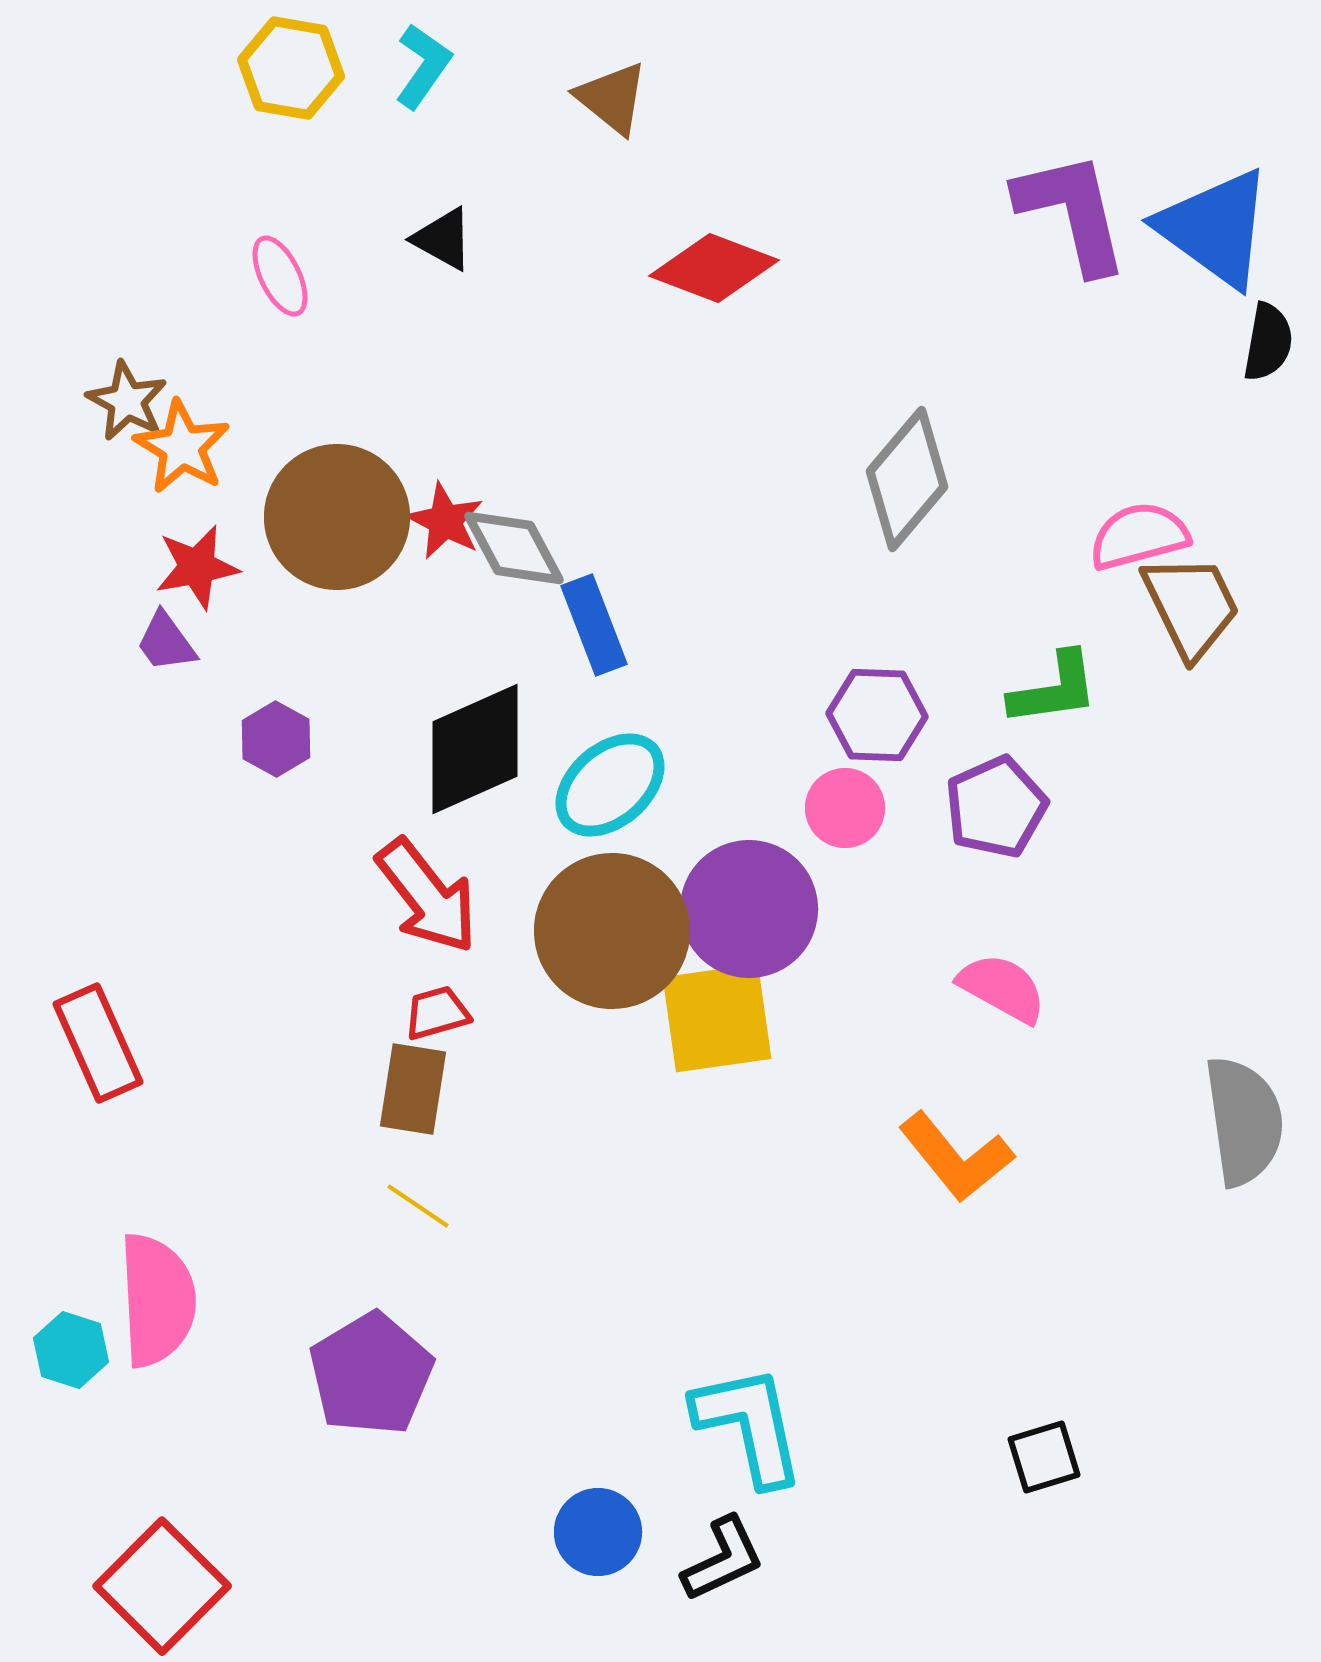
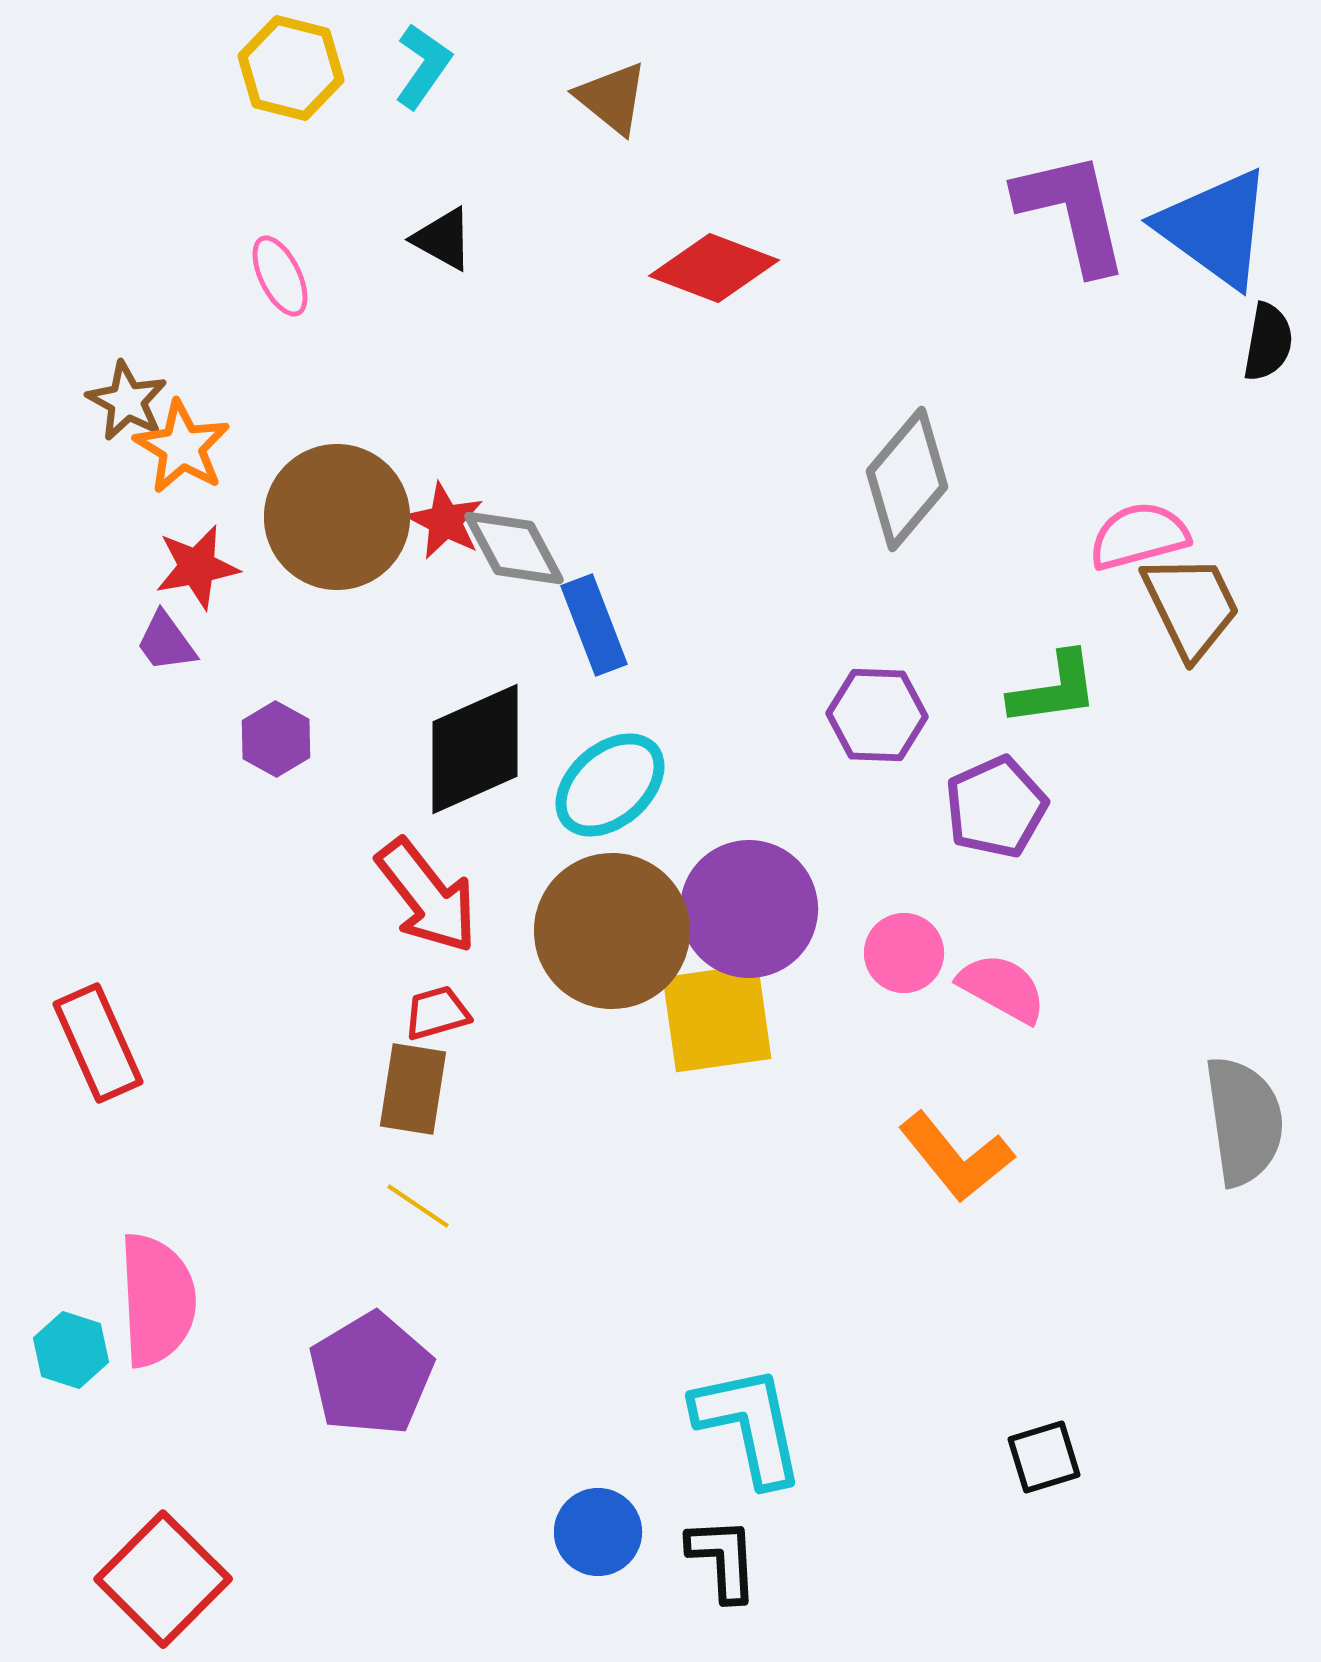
yellow hexagon at (291, 68): rotated 4 degrees clockwise
pink circle at (845, 808): moved 59 px right, 145 px down
black L-shape at (723, 1559): rotated 68 degrees counterclockwise
red square at (162, 1586): moved 1 px right, 7 px up
